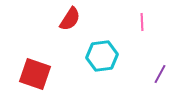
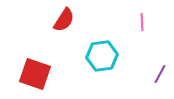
red semicircle: moved 6 px left, 1 px down
